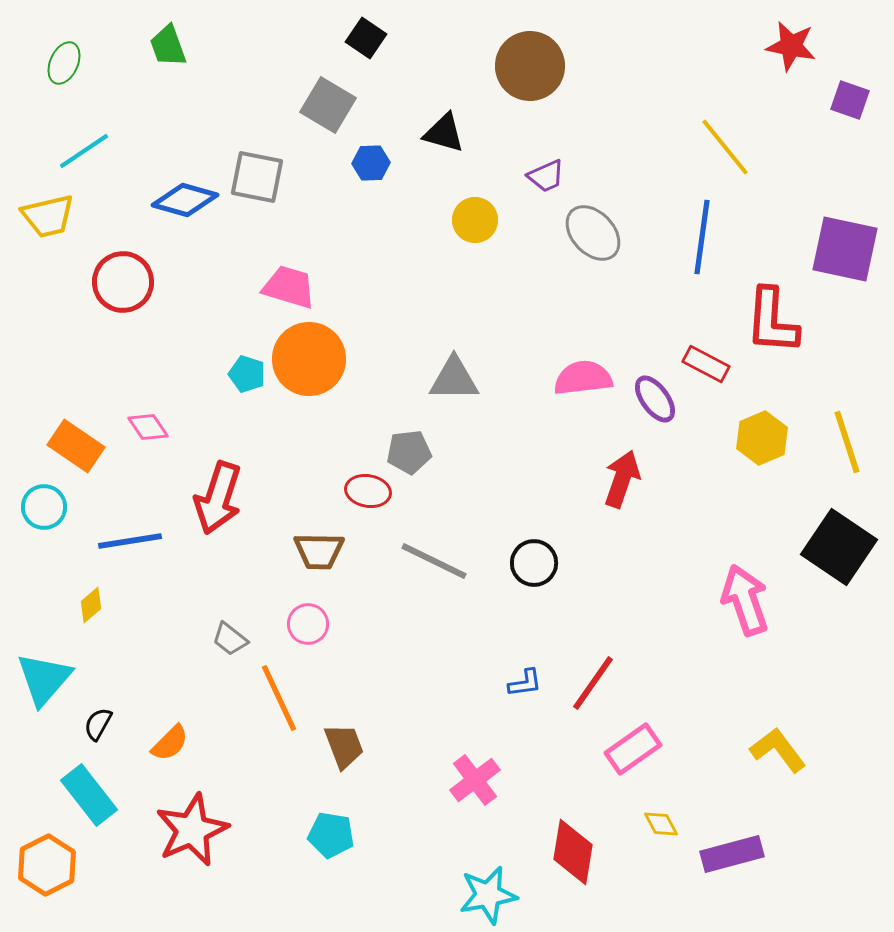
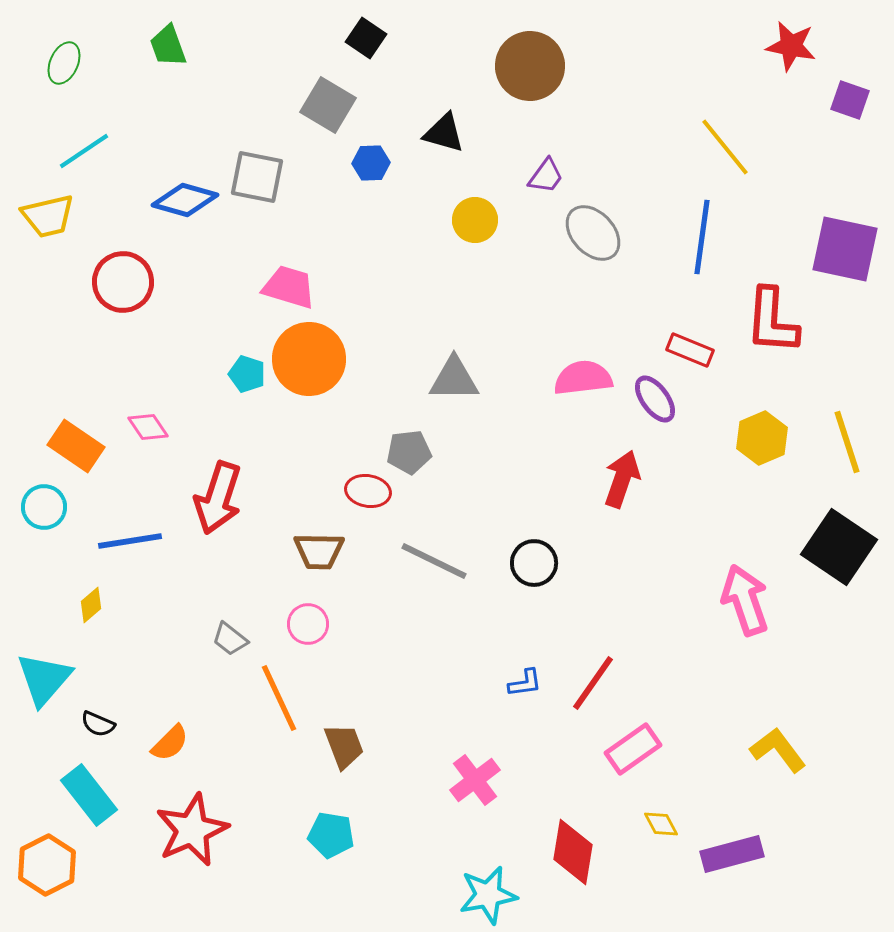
purple trapezoid at (546, 176): rotated 30 degrees counterclockwise
red rectangle at (706, 364): moved 16 px left, 14 px up; rotated 6 degrees counterclockwise
black semicircle at (98, 724): rotated 96 degrees counterclockwise
